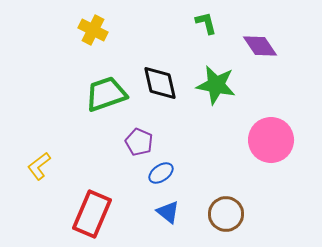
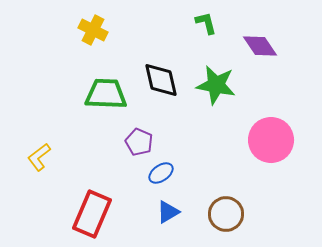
black diamond: moved 1 px right, 3 px up
green trapezoid: rotated 21 degrees clockwise
yellow L-shape: moved 9 px up
blue triangle: rotated 50 degrees clockwise
